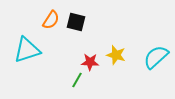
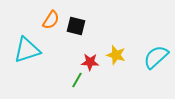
black square: moved 4 px down
